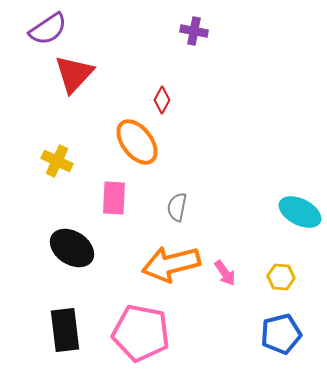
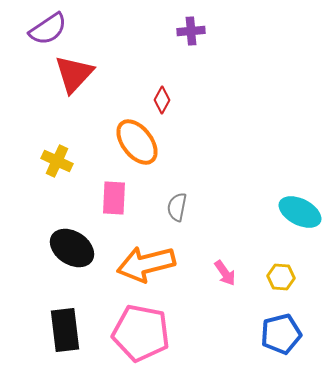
purple cross: moved 3 px left; rotated 16 degrees counterclockwise
orange arrow: moved 25 px left
